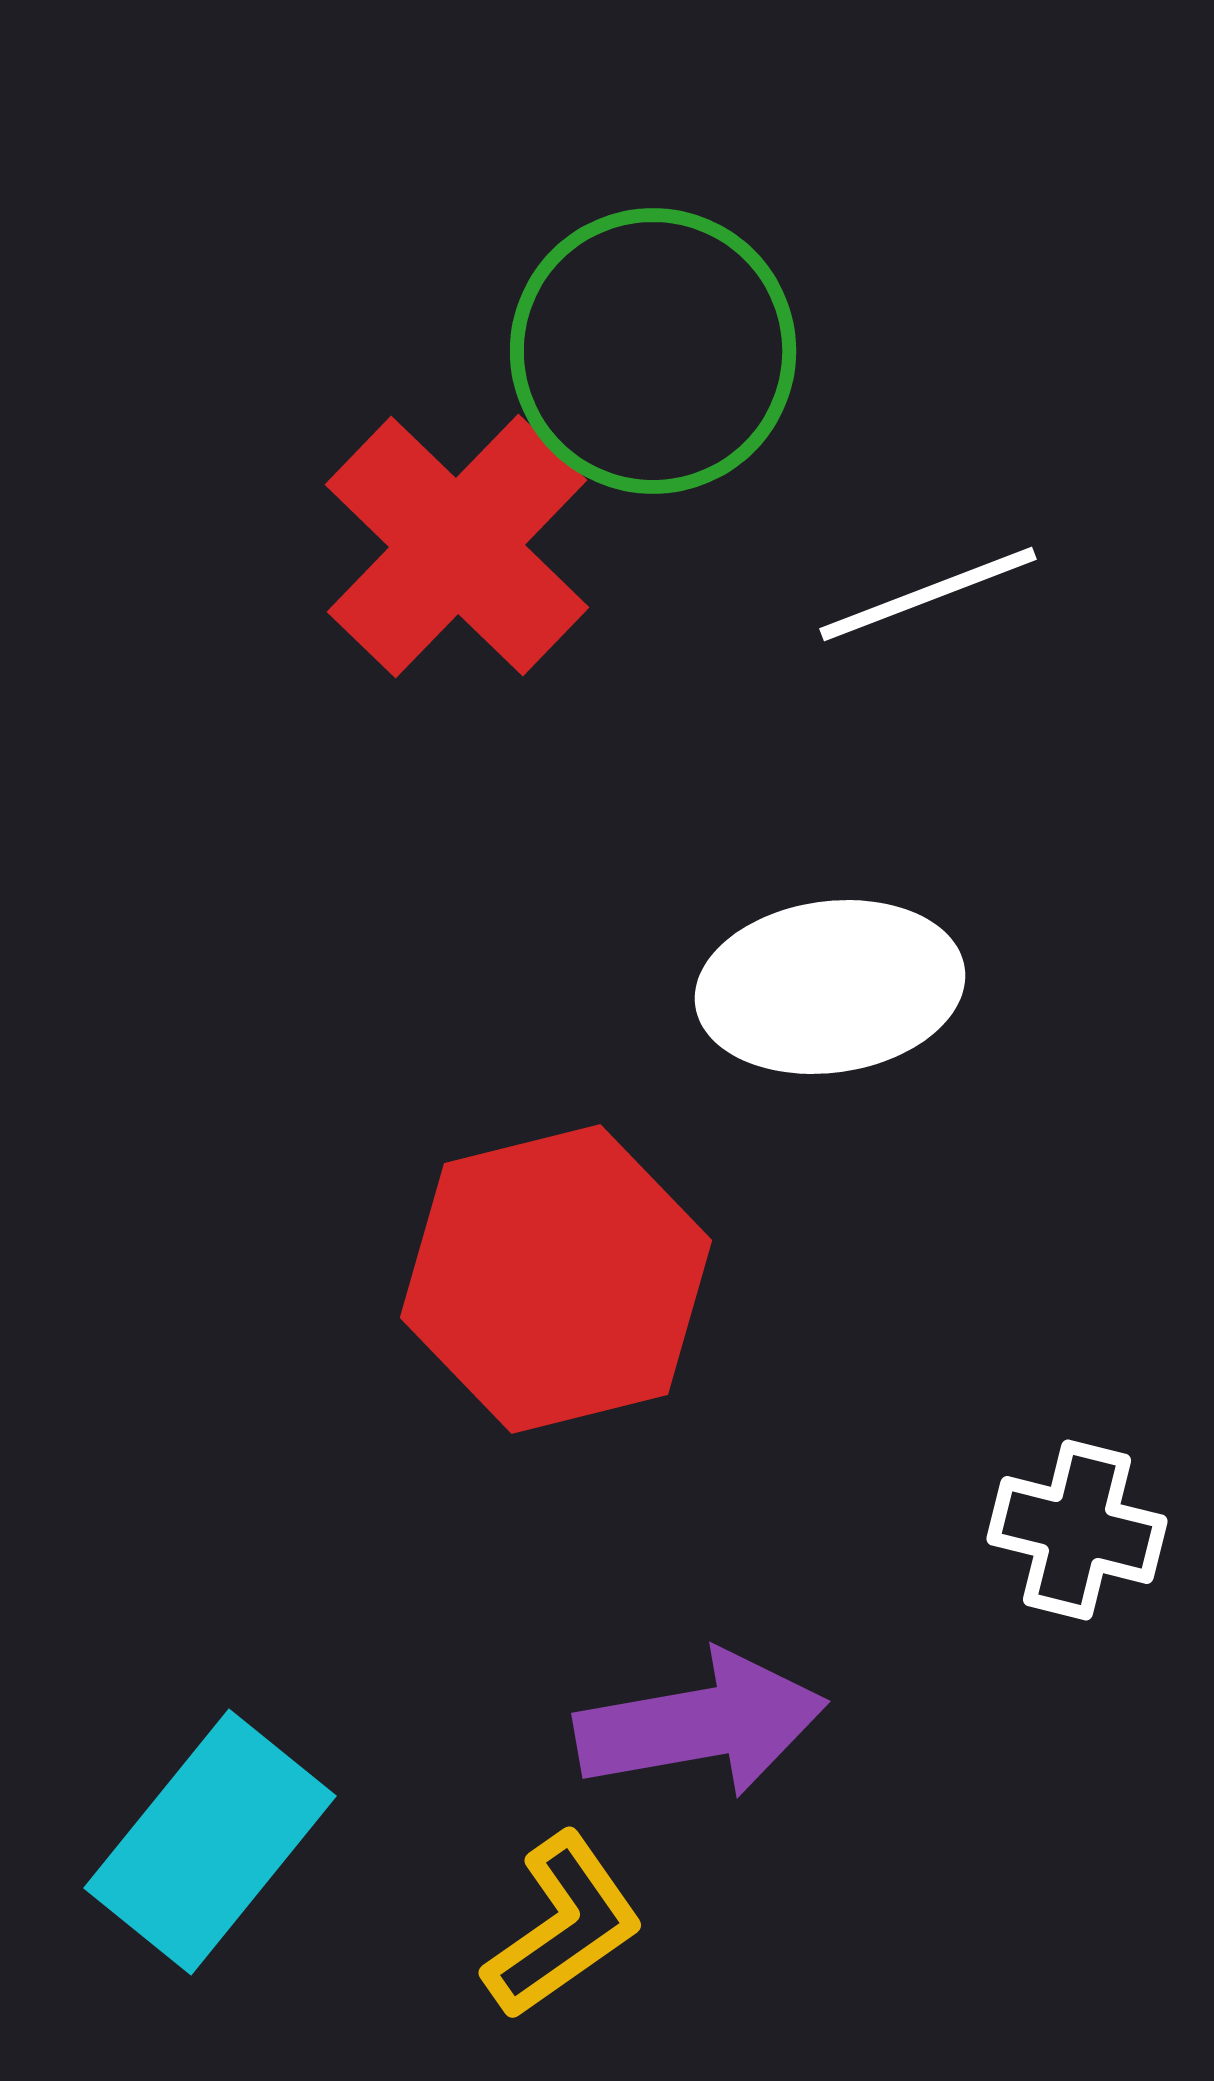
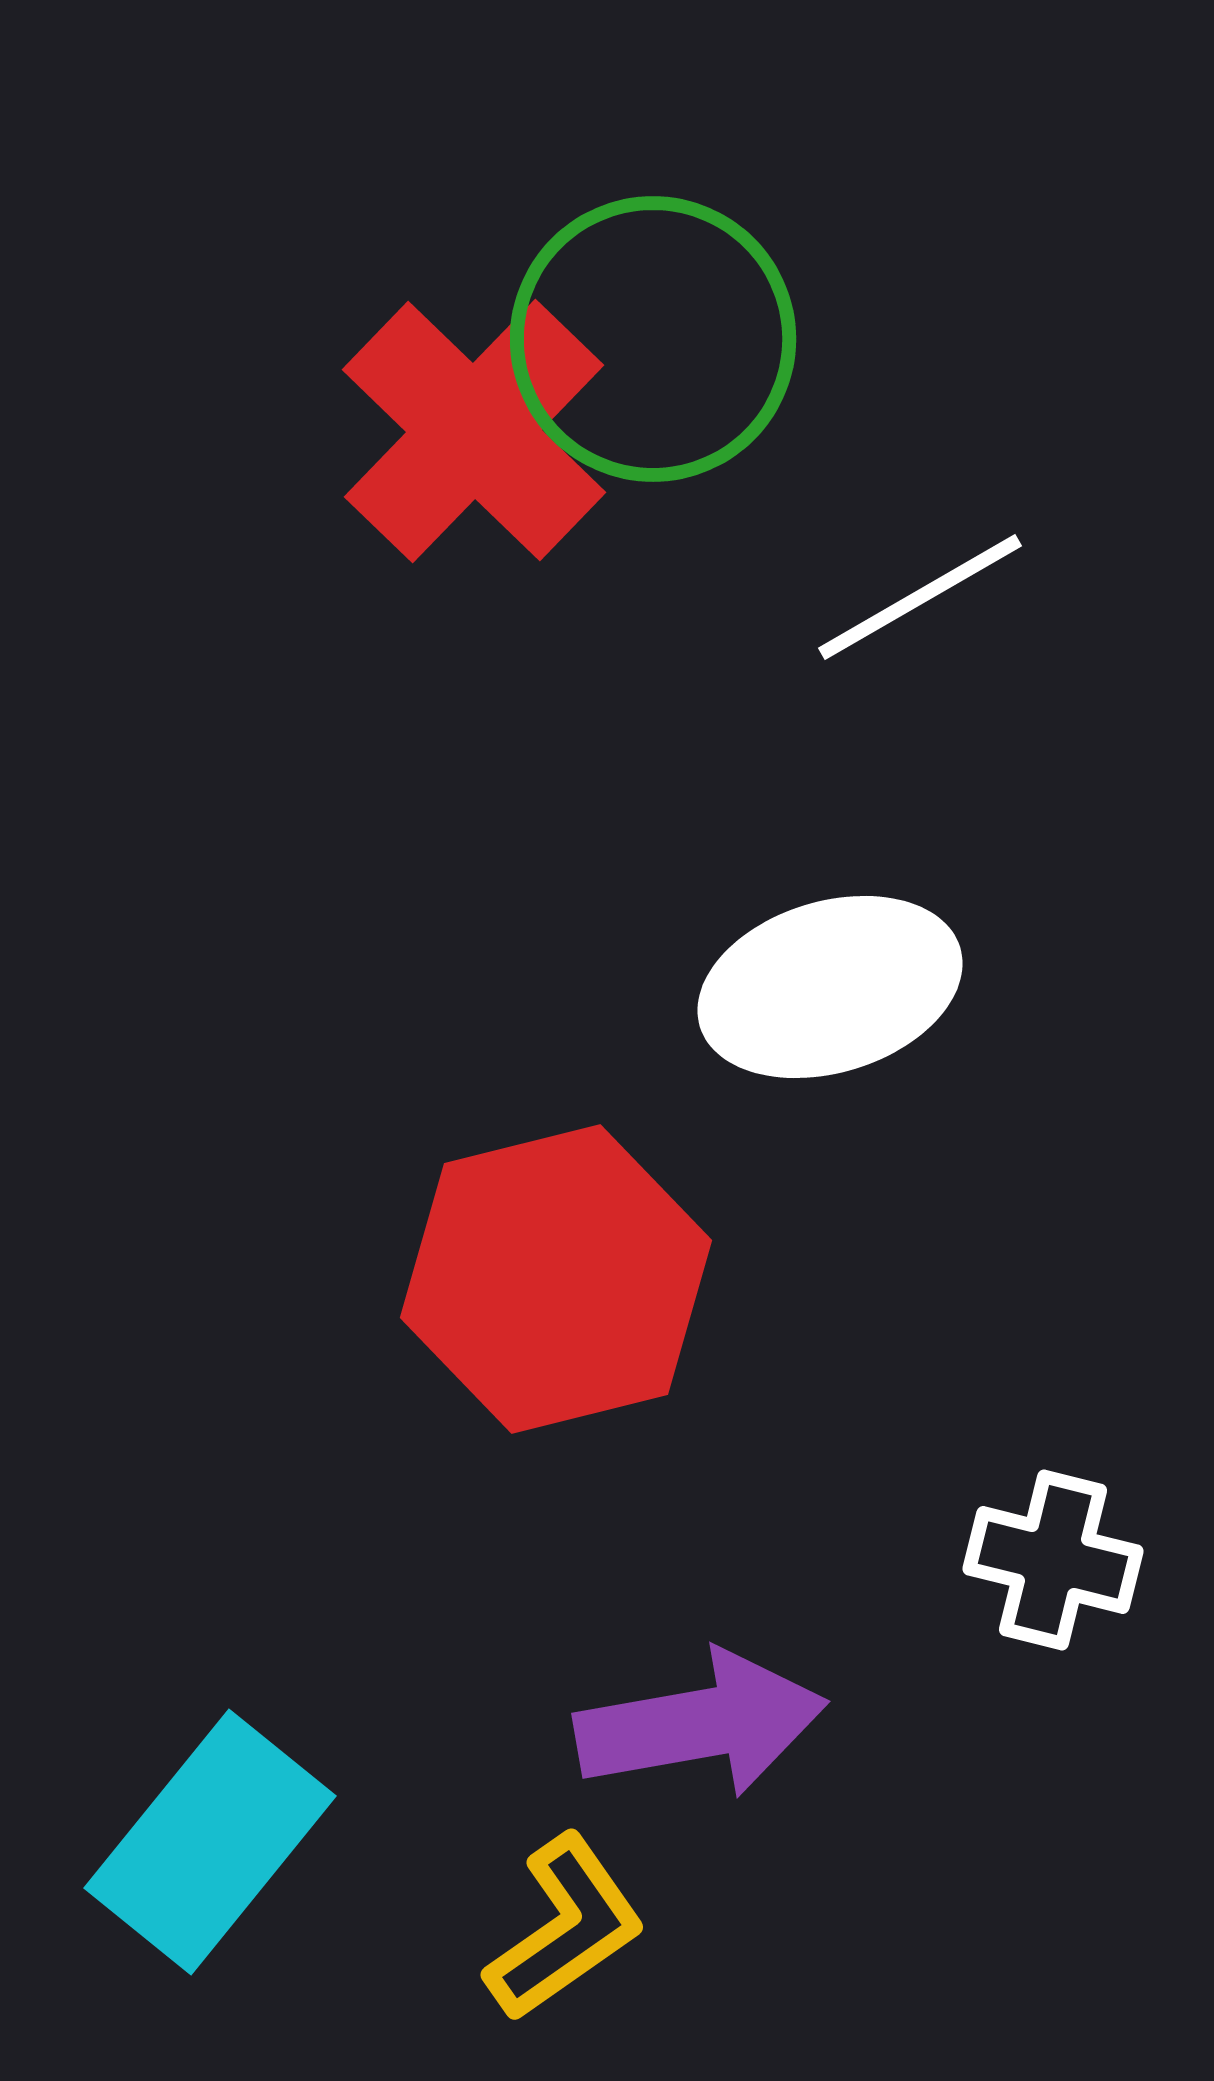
green circle: moved 12 px up
red cross: moved 17 px right, 115 px up
white line: moved 8 px left, 3 px down; rotated 9 degrees counterclockwise
white ellipse: rotated 9 degrees counterclockwise
white cross: moved 24 px left, 30 px down
yellow L-shape: moved 2 px right, 2 px down
